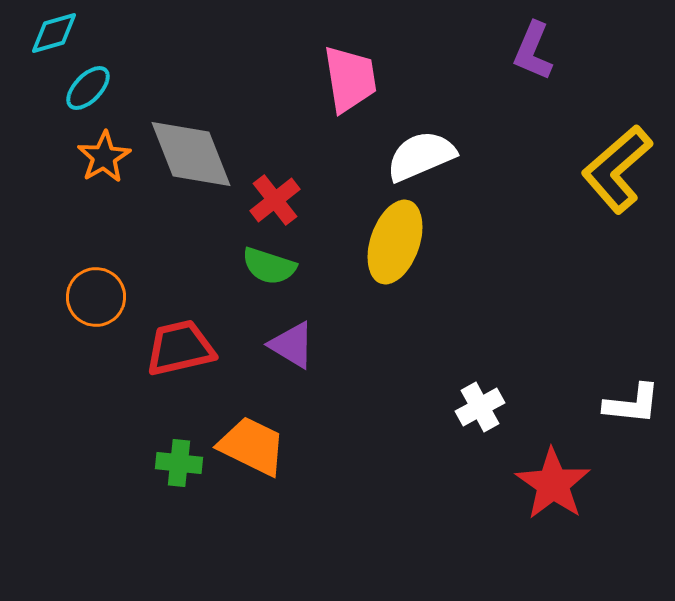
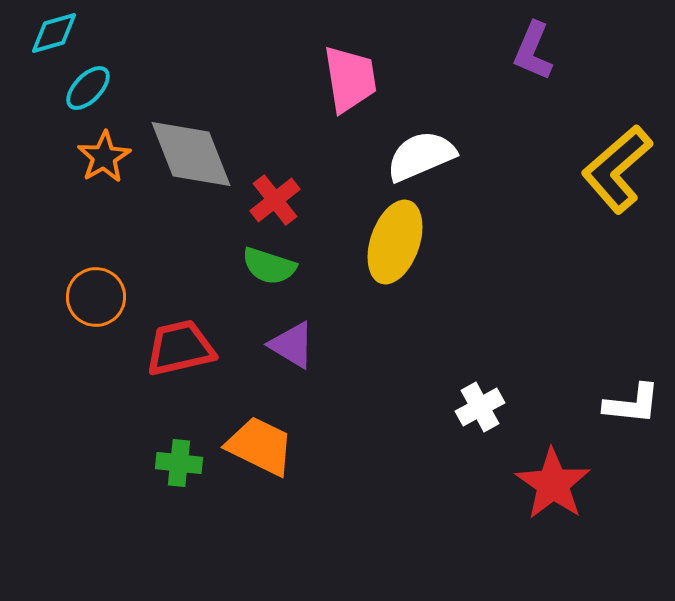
orange trapezoid: moved 8 px right
